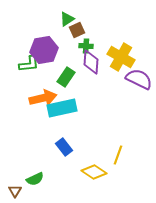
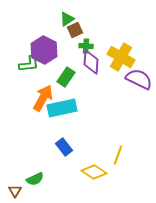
brown square: moved 2 px left
purple hexagon: rotated 24 degrees counterclockwise
orange arrow: rotated 48 degrees counterclockwise
